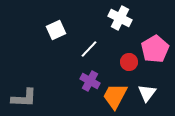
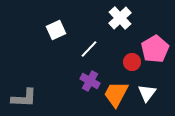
white cross: rotated 20 degrees clockwise
red circle: moved 3 px right
orange trapezoid: moved 1 px right, 2 px up
